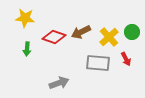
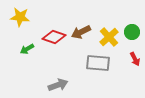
yellow star: moved 5 px left, 1 px up
green arrow: rotated 56 degrees clockwise
red arrow: moved 9 px right
gray arrow: moved 1 px left, 2 px down
